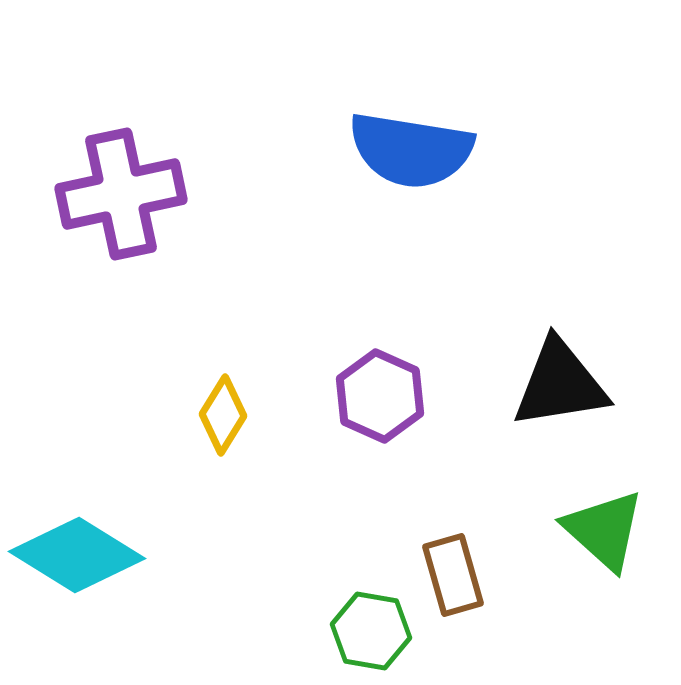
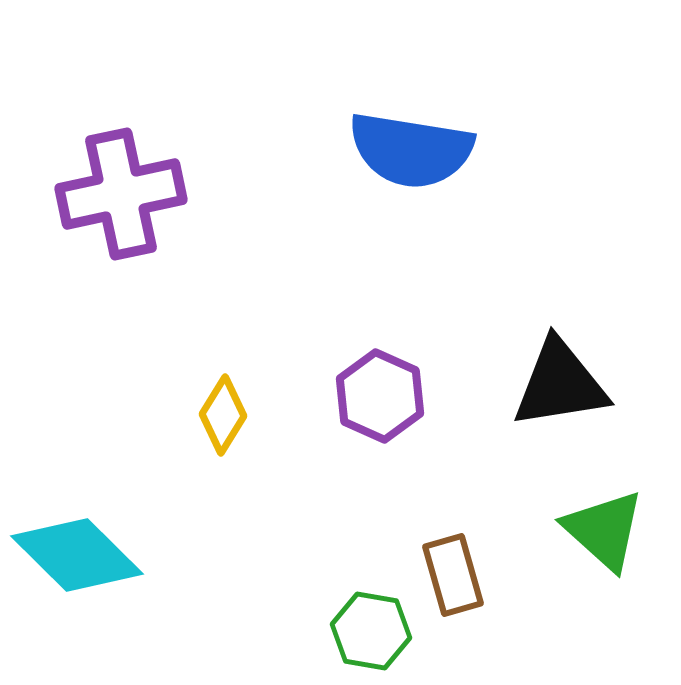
cyan diamond: rotated 13 degrees clockwise
